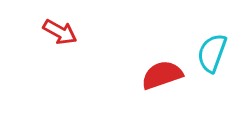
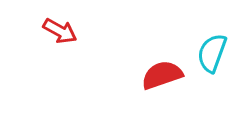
red arrow: moved 1 px up
